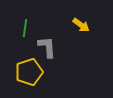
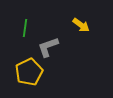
gray L-shape: moved 1 px right; rotated 105 degrees counterclockwise
yellow pentagon: rotated 8 degrees counterclockwise
